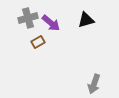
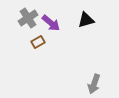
gray cross: rotated 18 degrees counterclockwise
